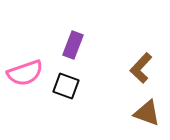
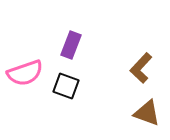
purple rectangle: moved 2 px left
